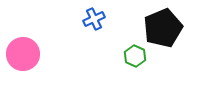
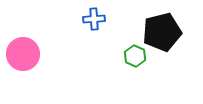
blue cross: rotated 20 degrees clockwise
black pentagon: moved 1 px left, 4 px down; rotated 9 degrees clockwise
